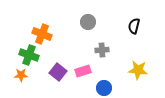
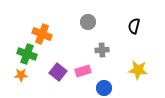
green cross: moved 2 px left, 1 px up
